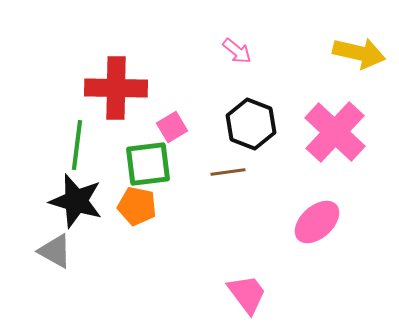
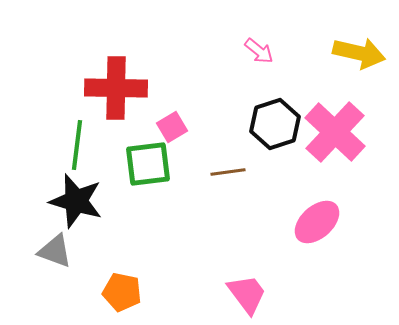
pink arrow: moved 22 px right
black hexagon: moved 24 px right; rotated 21 degrees clockwise
orange pentagon: moved 15 px left, 86 px down
gray triangle: rotated 9 degrees counterclockwise
